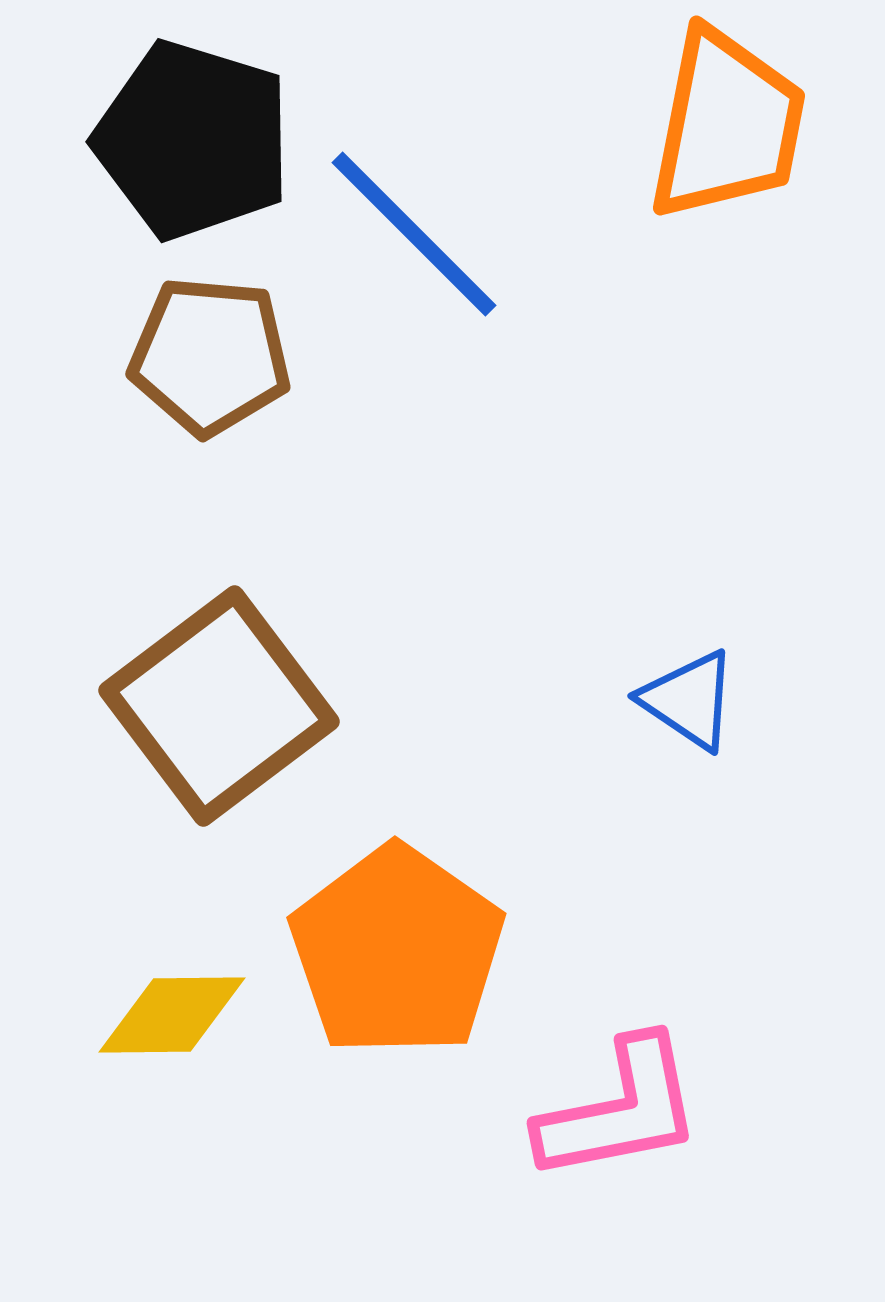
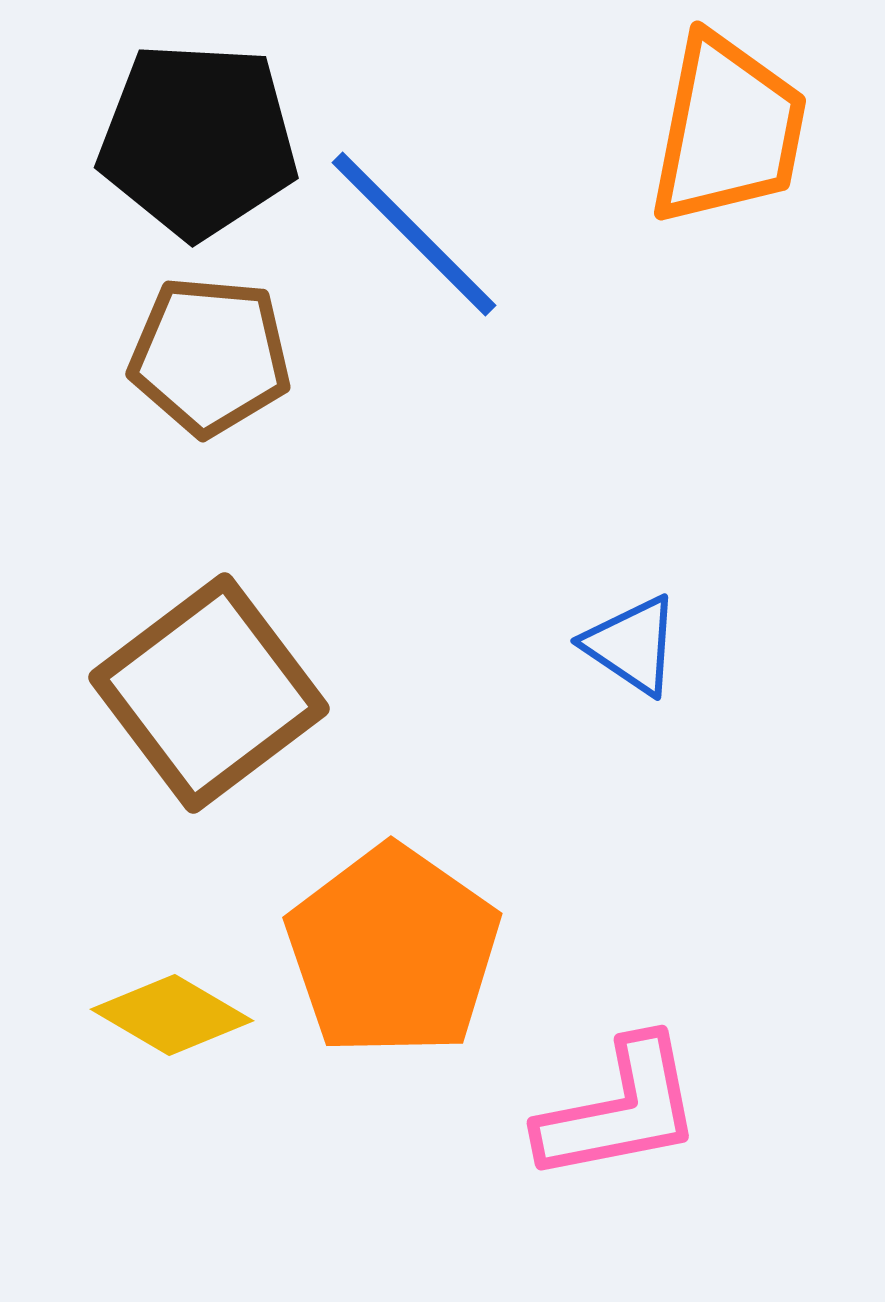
orange trapezoid: moved 1 px right, 5 px down
black pentagon: moved 5 px right; rotated 14 degrees counterclockwise
blue triangle: moved 57 px left, 55 px up
brown square: moved 10 px left, 13 px up
orange pentagon: moved 4 px left
yellow diamond: rotated 31 degrees clockwise
